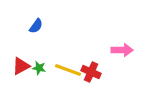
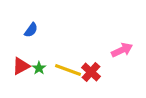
blue semicircle: moved 5 px left, 4 px down
pink arrow: rotated 25 degrees counterclockwise
green star: rotated 24 degrees clockwise
red cross: rotated 18 degrees clockwise
